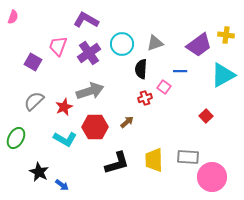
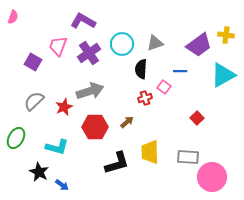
purple L-shape: moved 3 px left, 1 px down
red square: moved 9 px left, 2 px down
cyan L-shape: moved 8 px left, 8 px down; rotated 15 degrees counterclockwise
yellow trapezoid: moved 4 px left, 8 px up
